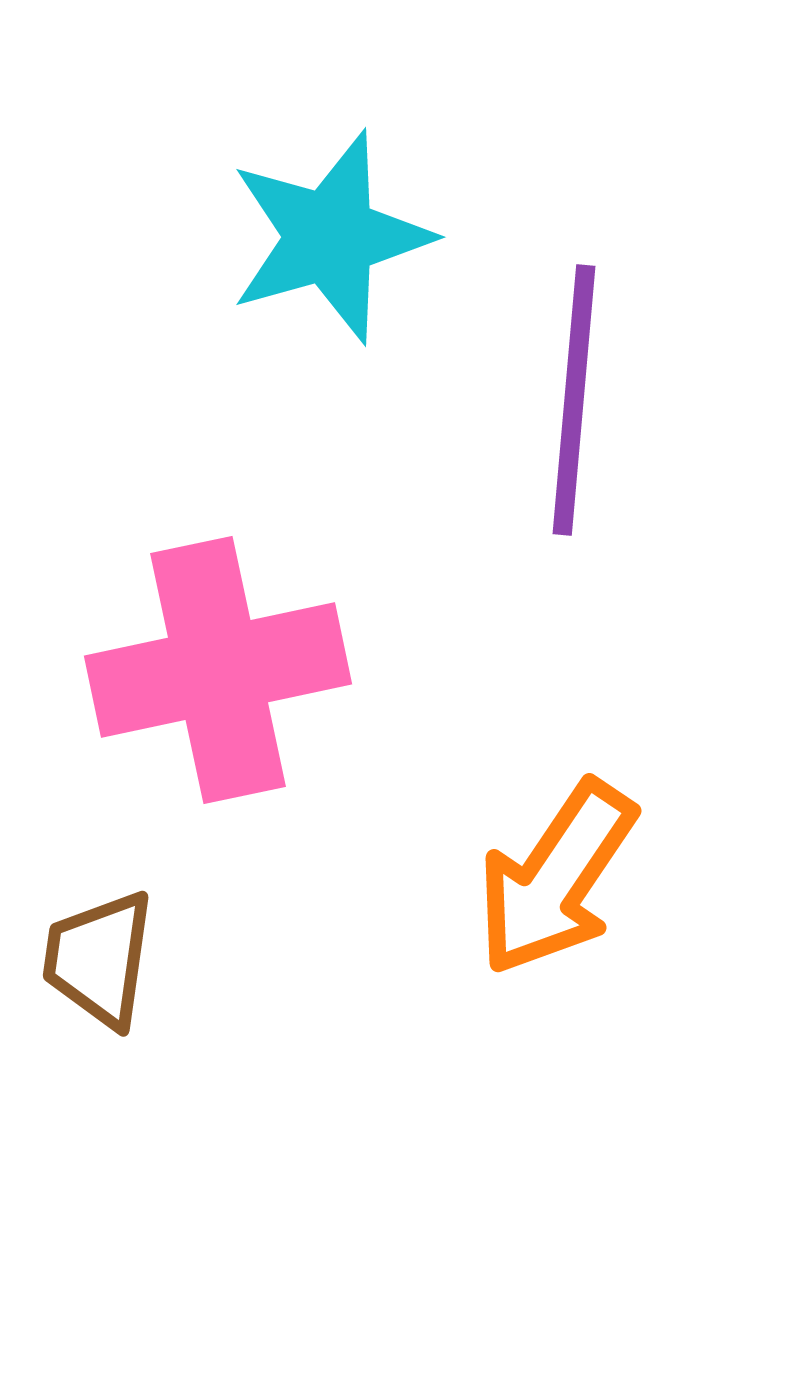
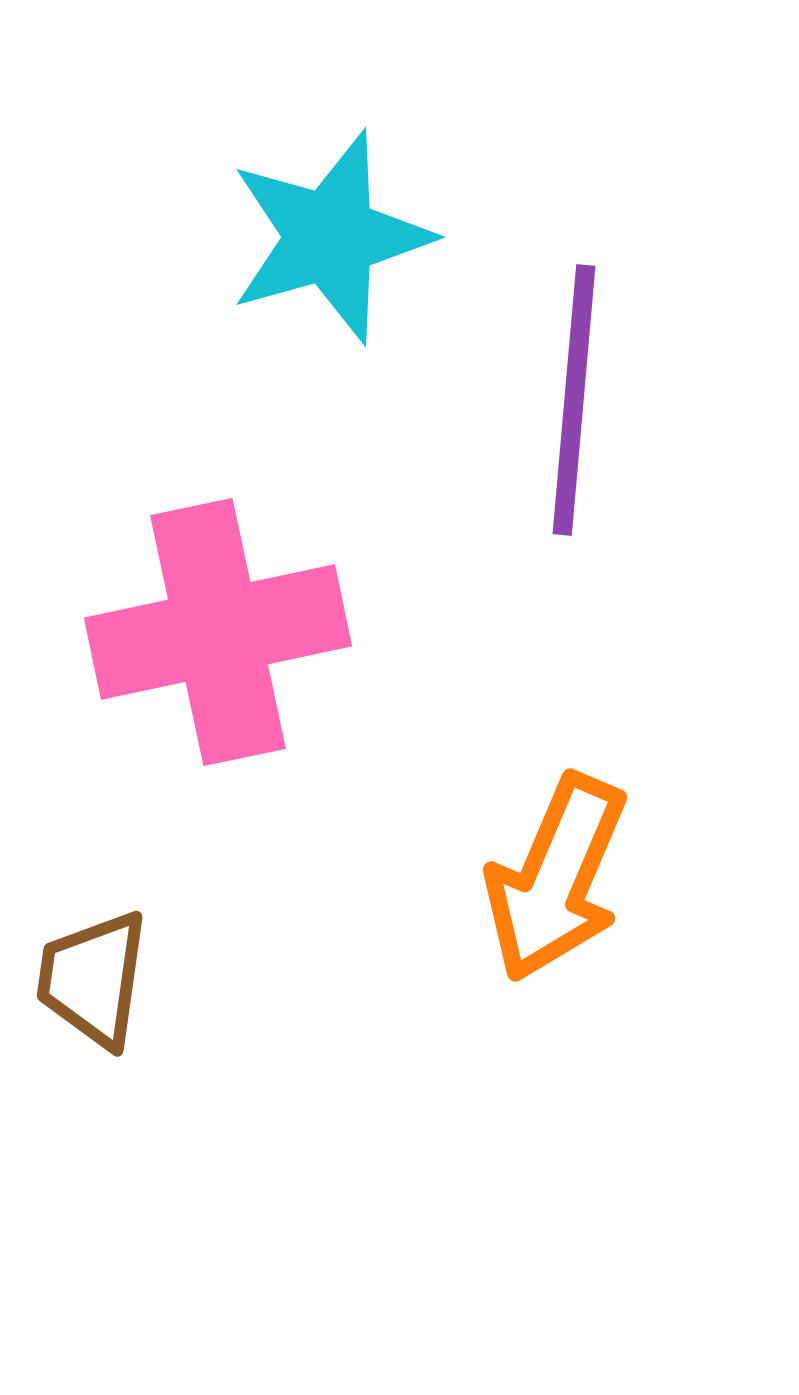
pink cross: moved 38 px up
orange arrow: rotated 11 degrees counterclockwise
brown trapezoid: moved 6 px left, 20 px down
